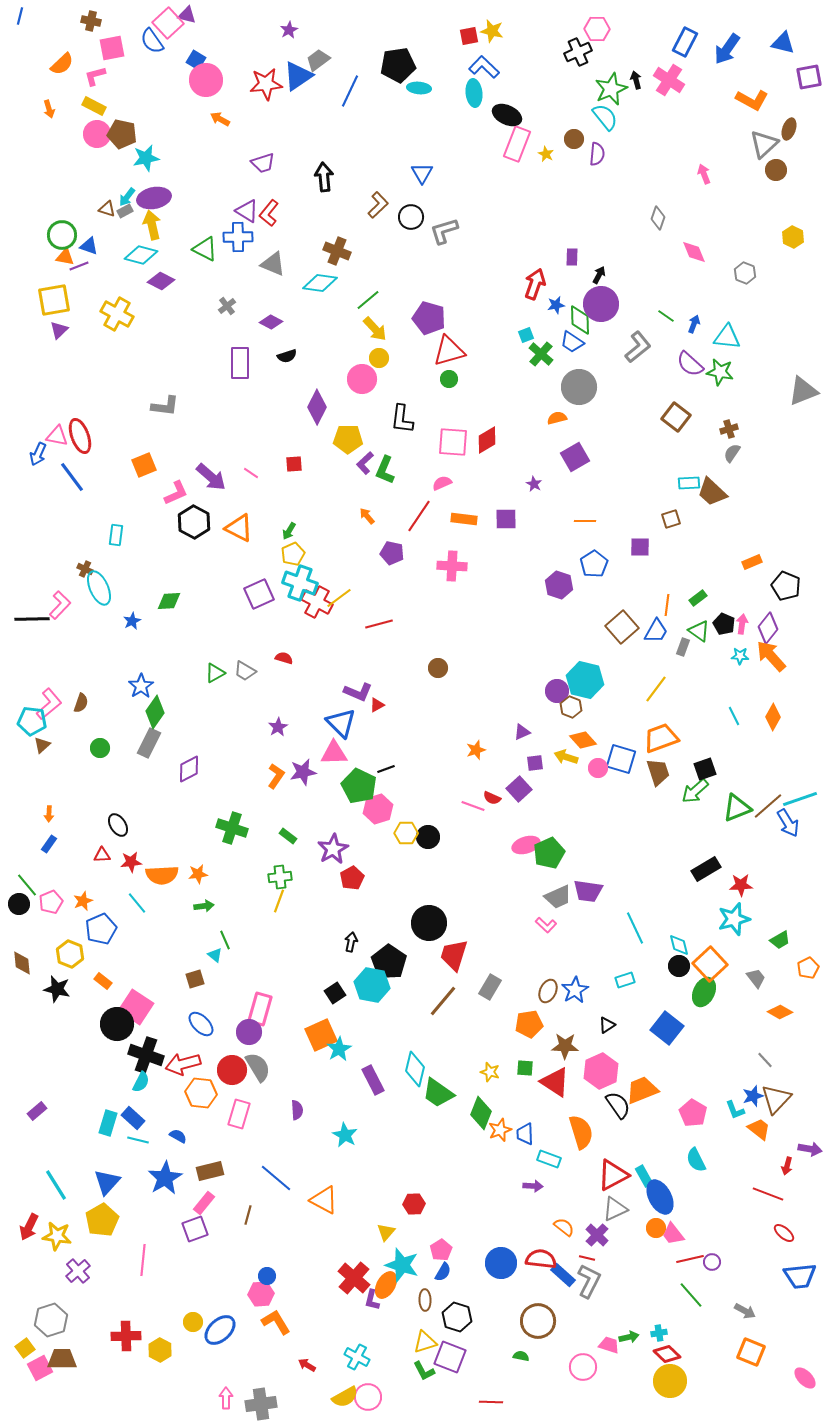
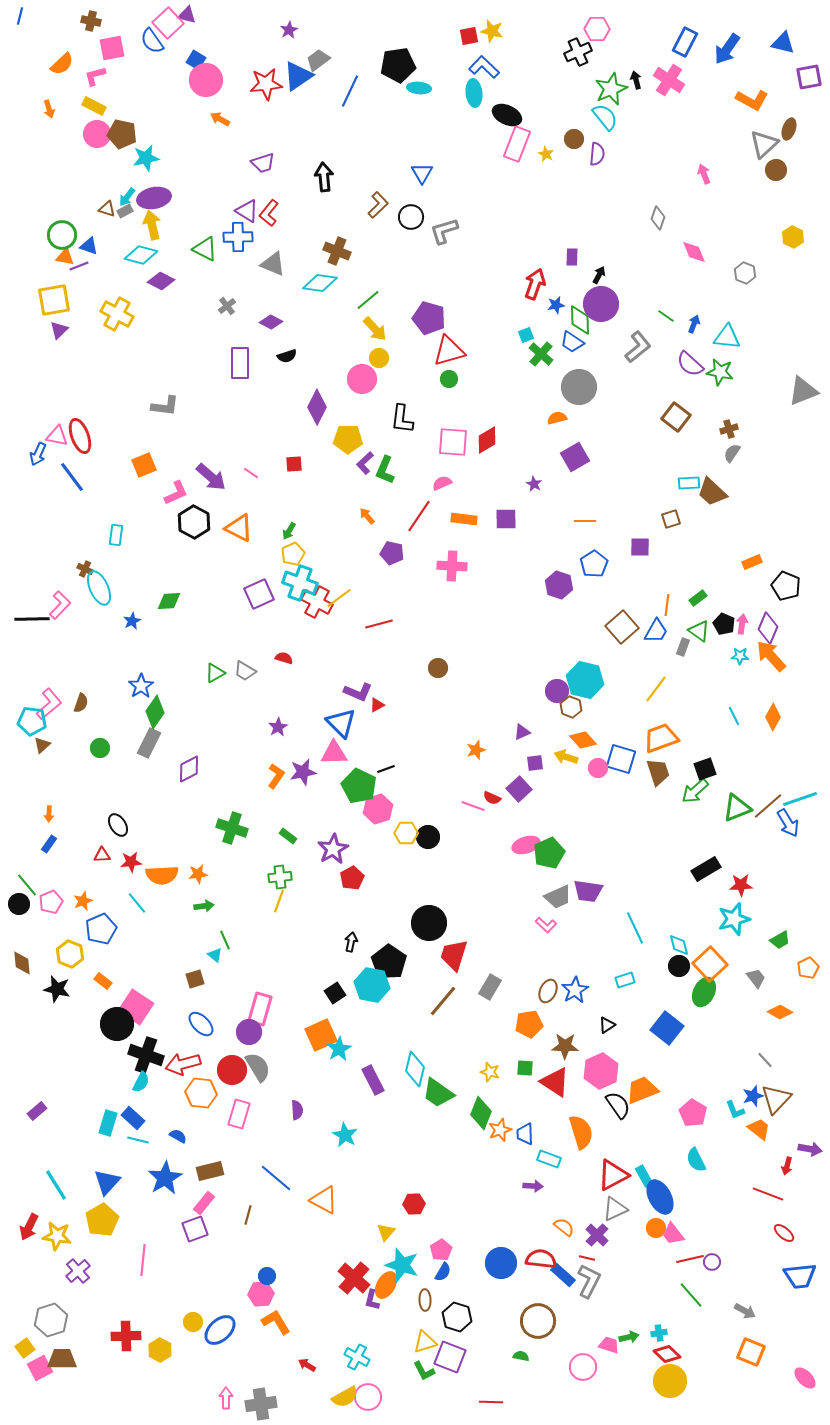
purple diamond at (768, 628): rotated 16 degrees counterclockwise
